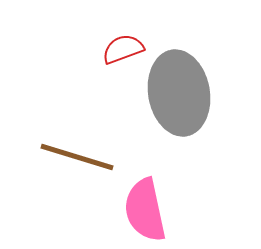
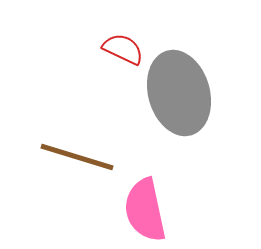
red semicircle: rotated 45 degrees clockwise
gray ellipse: rotated 6 degrees counterclockwise
